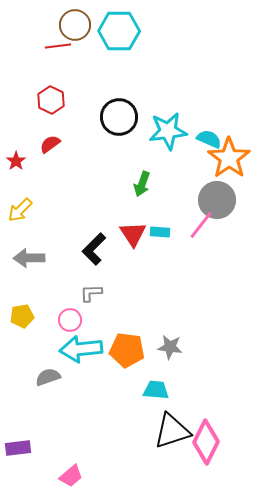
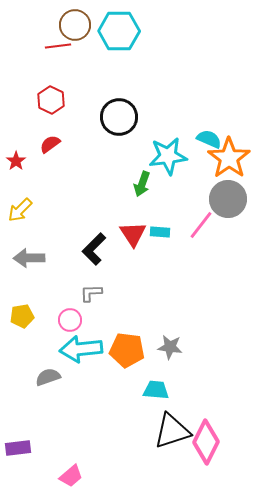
cyan star: moved 25 px down
gray circle: moved 11 px right, 1 px up
